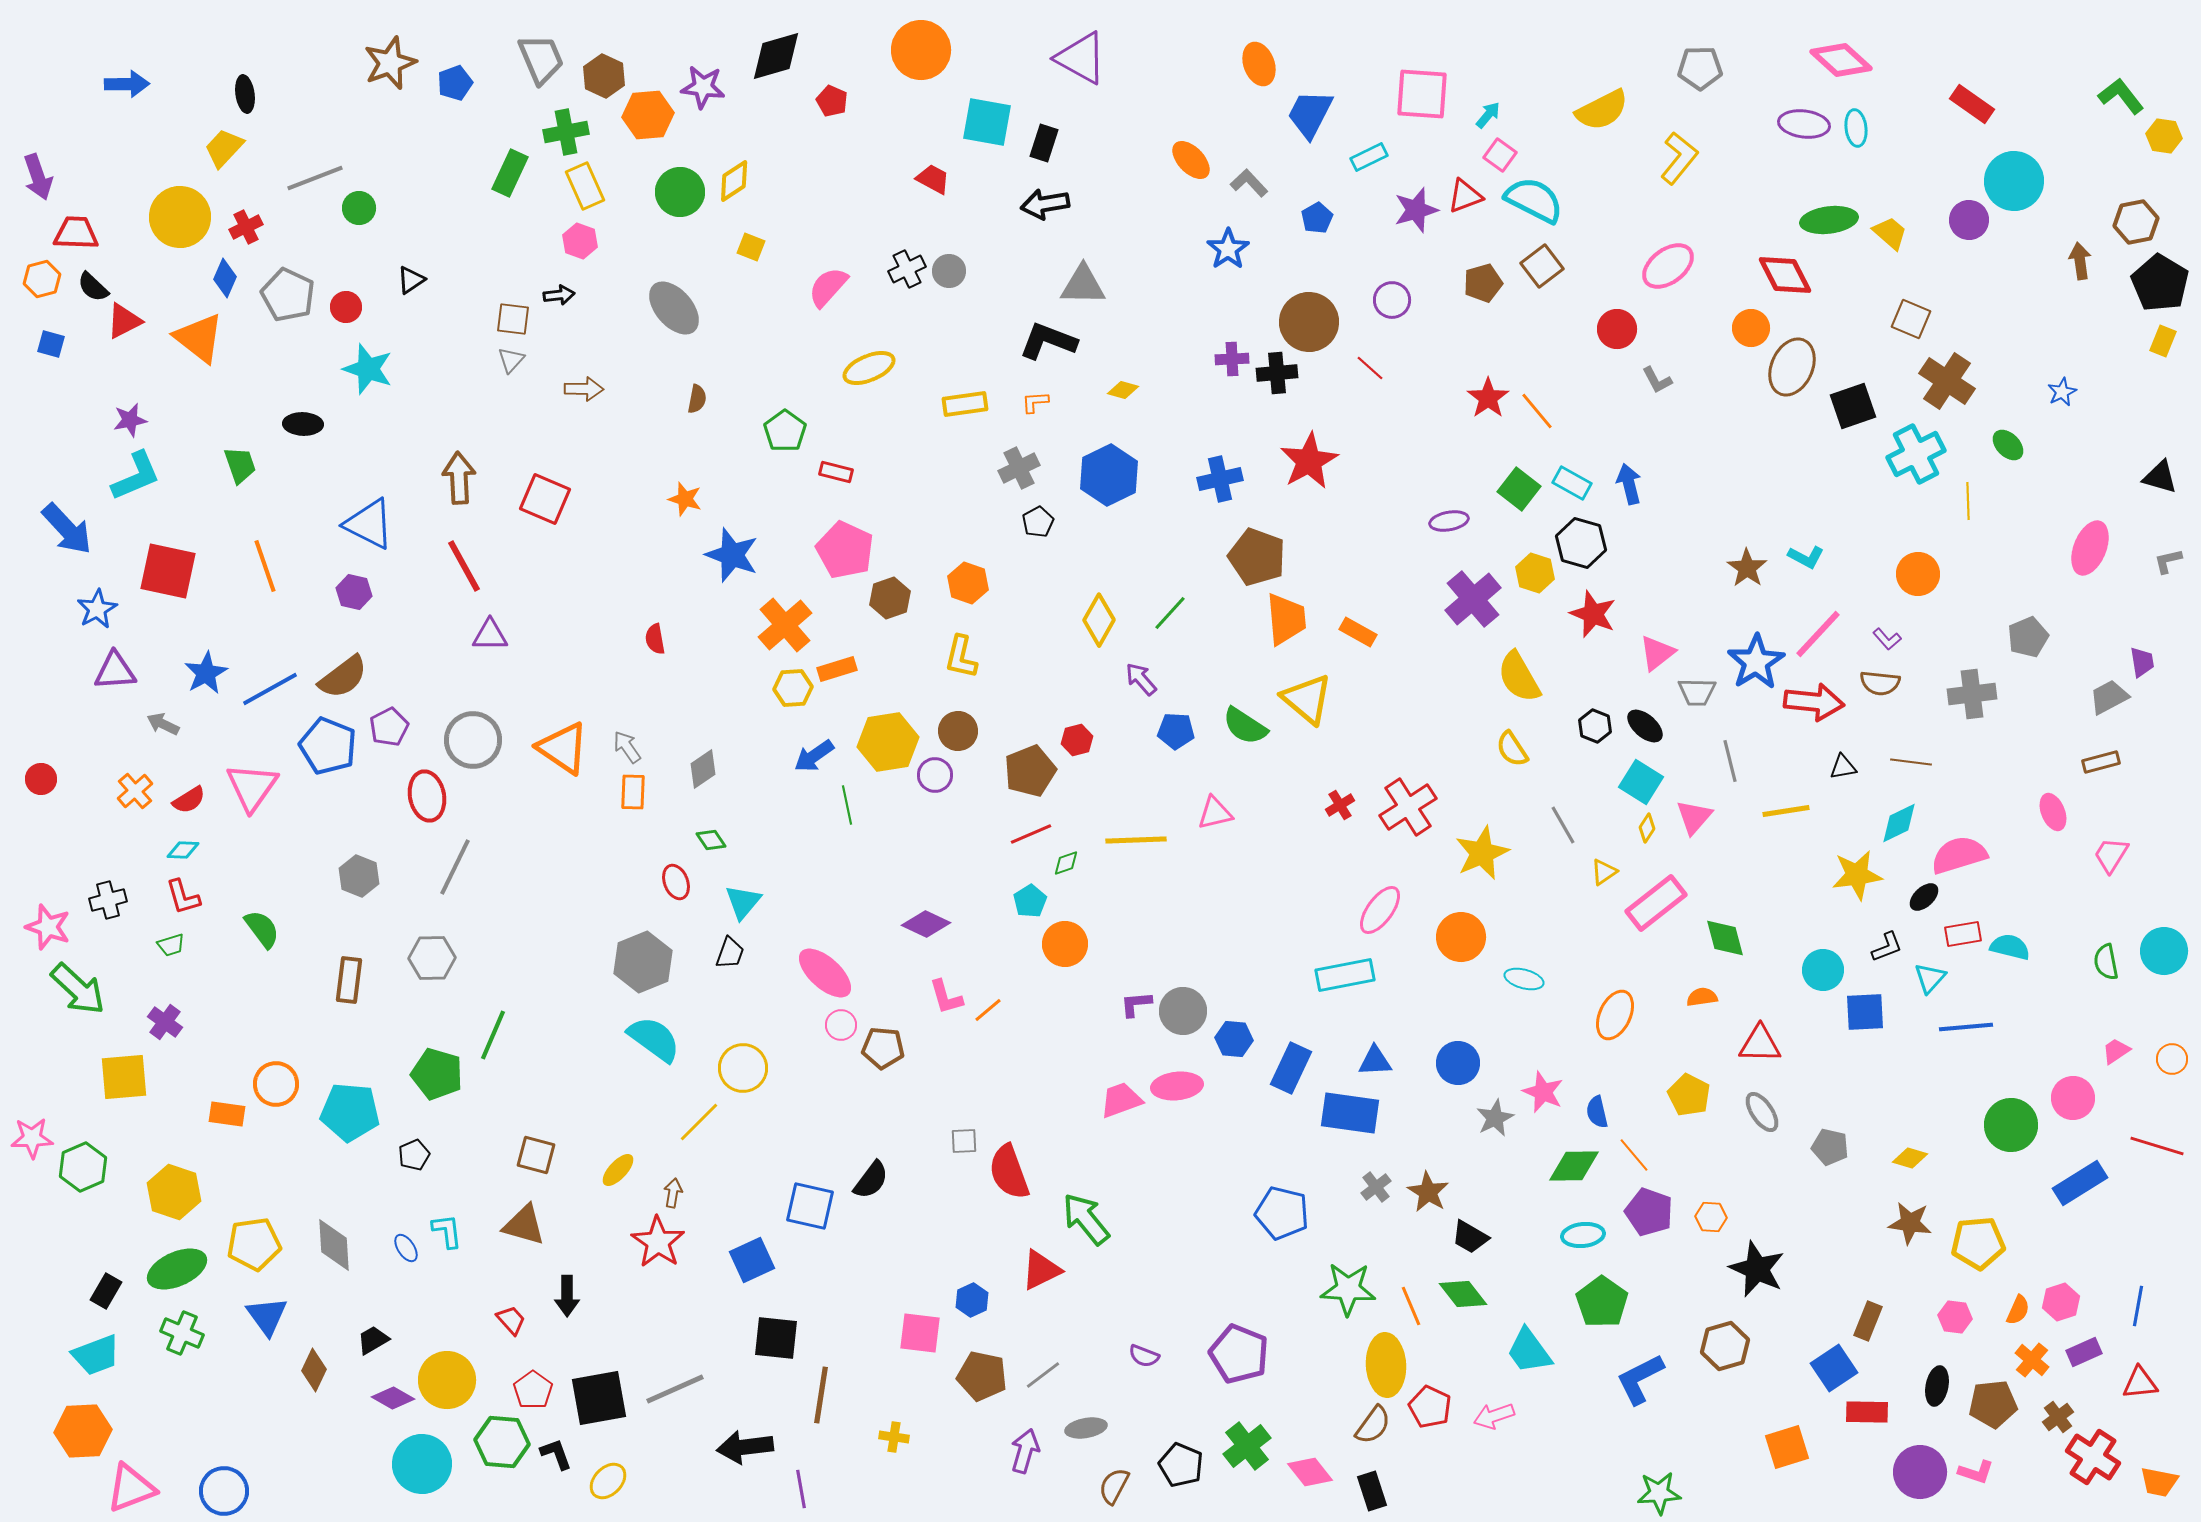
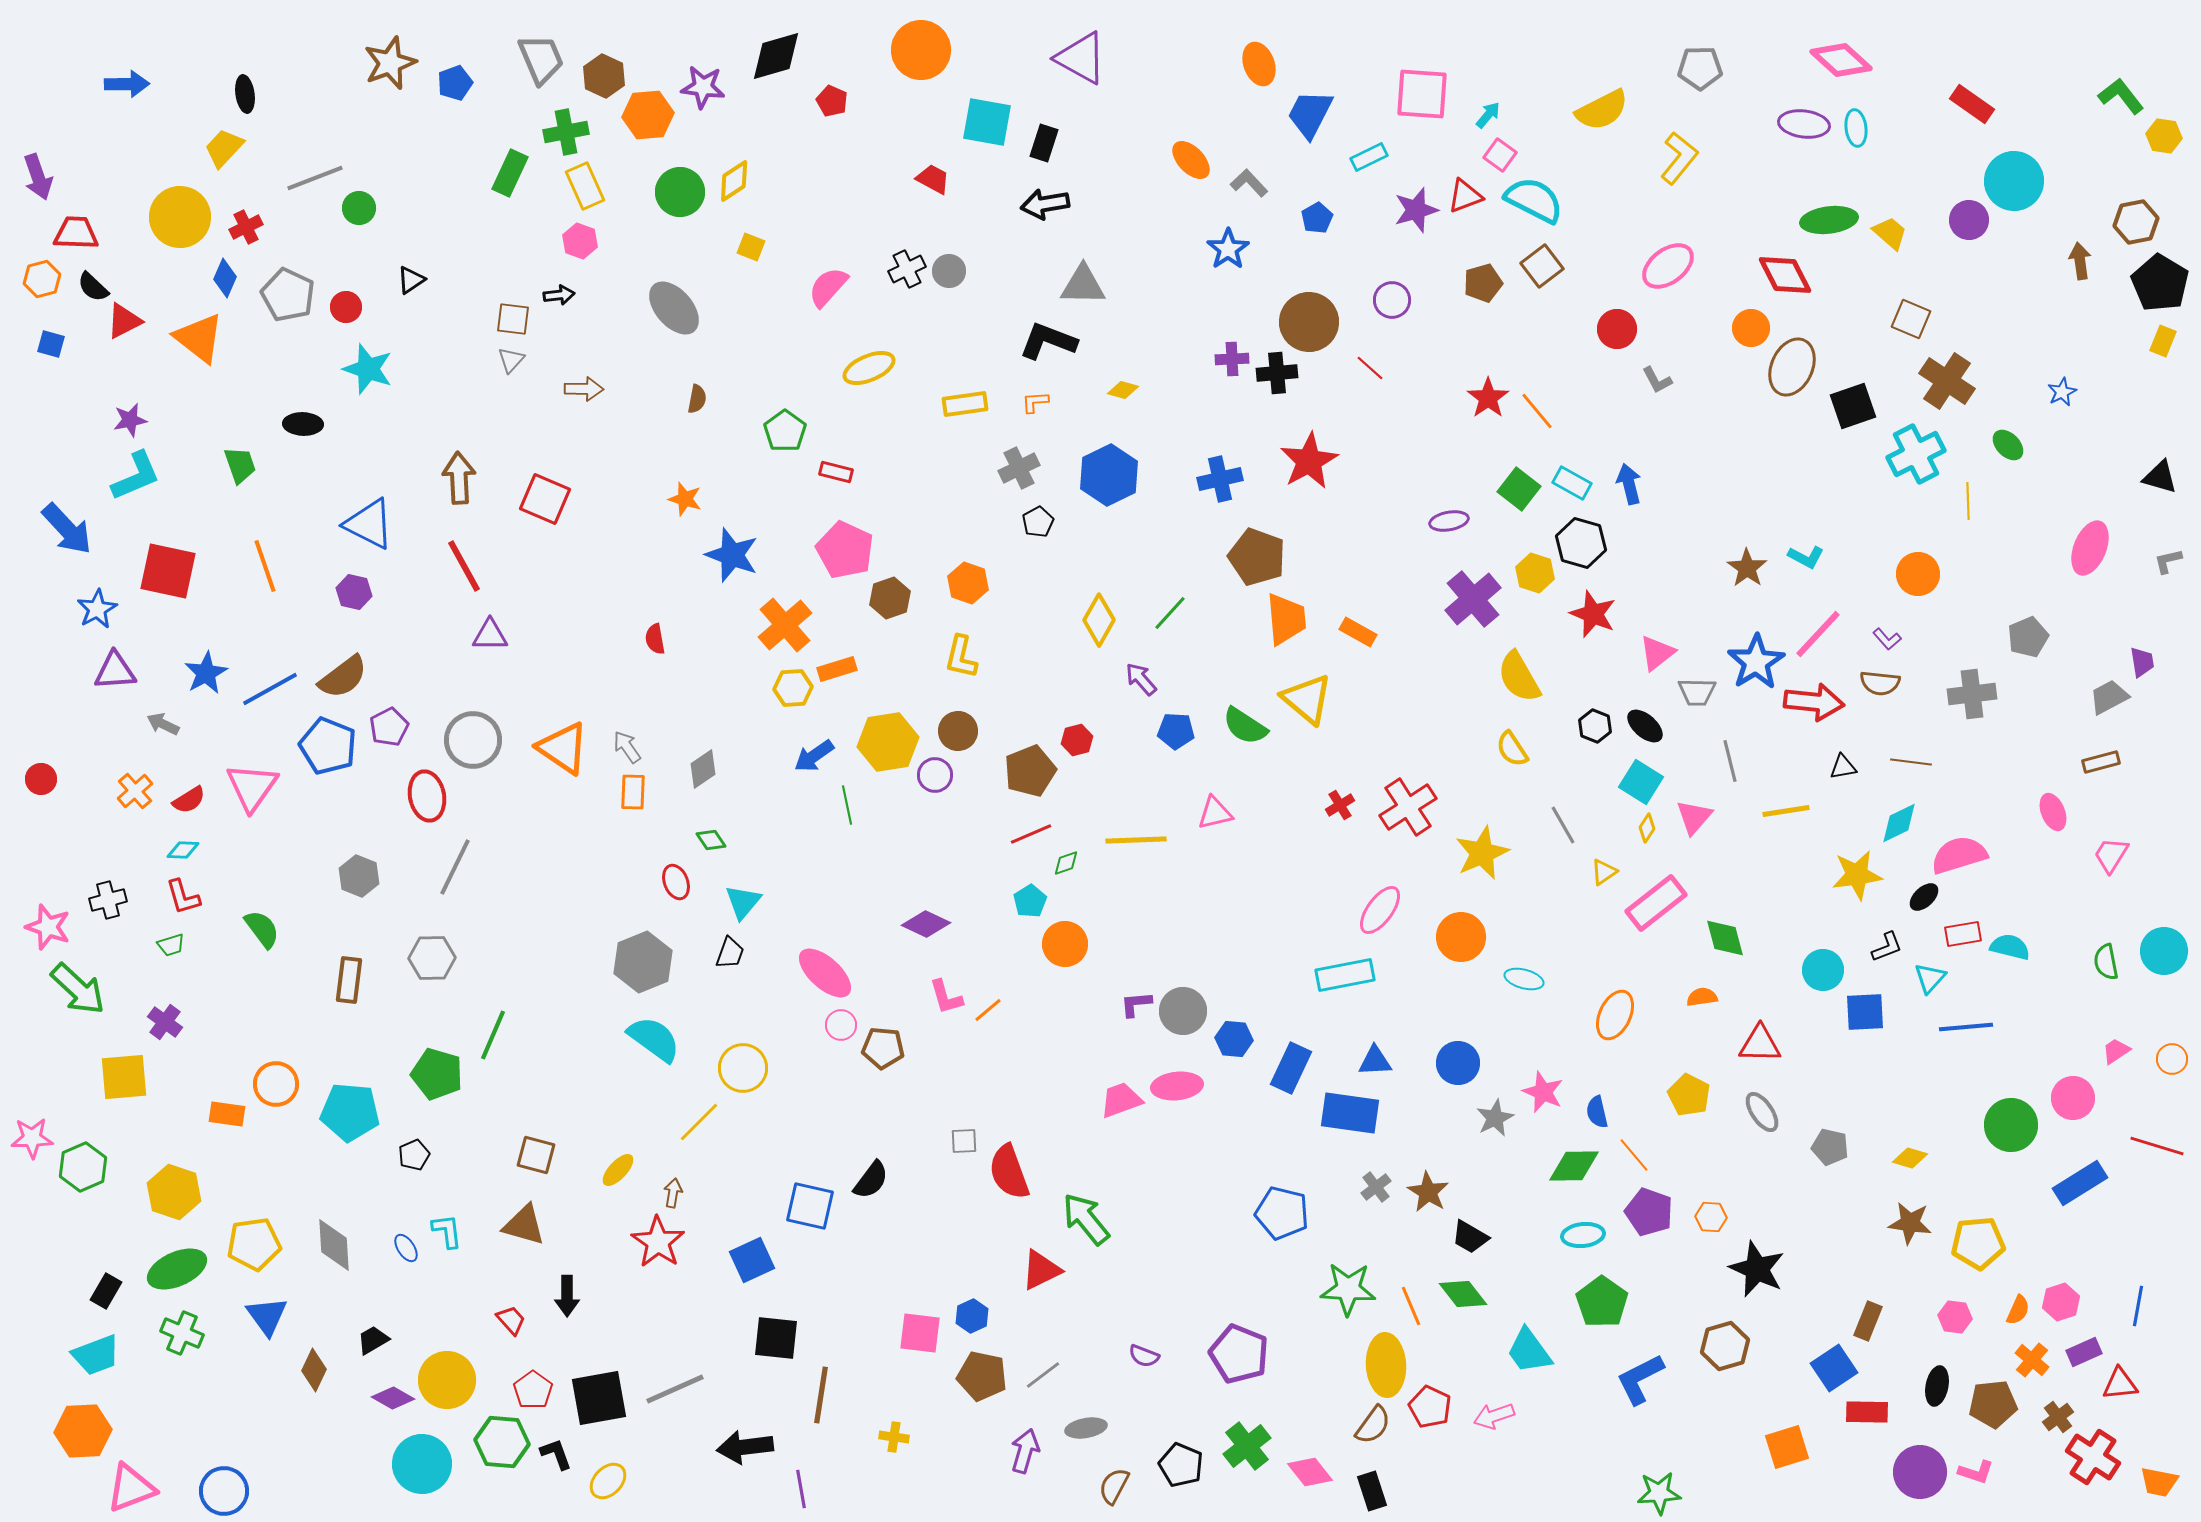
blue hexagon at (972, 1300): moved 16 px down
red triangle at (2140, 1383): moved 20 px left, 1 px down
